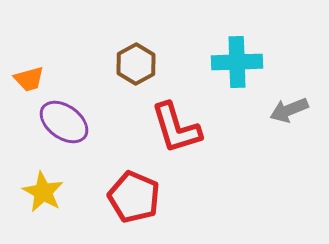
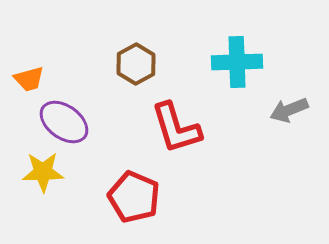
yellow star: moved 20 px up; rotated 30 degrees counterclockwise
